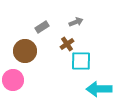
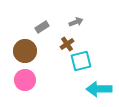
cyan square: rotated 15 degrees counterclockwise
pink circle: moved 12 px right
